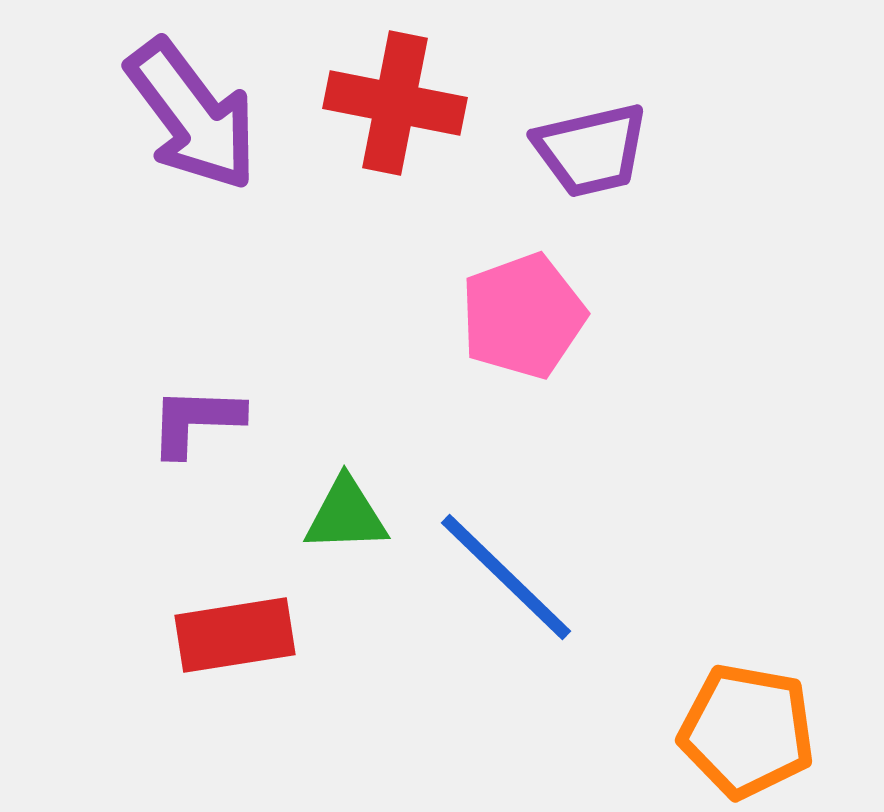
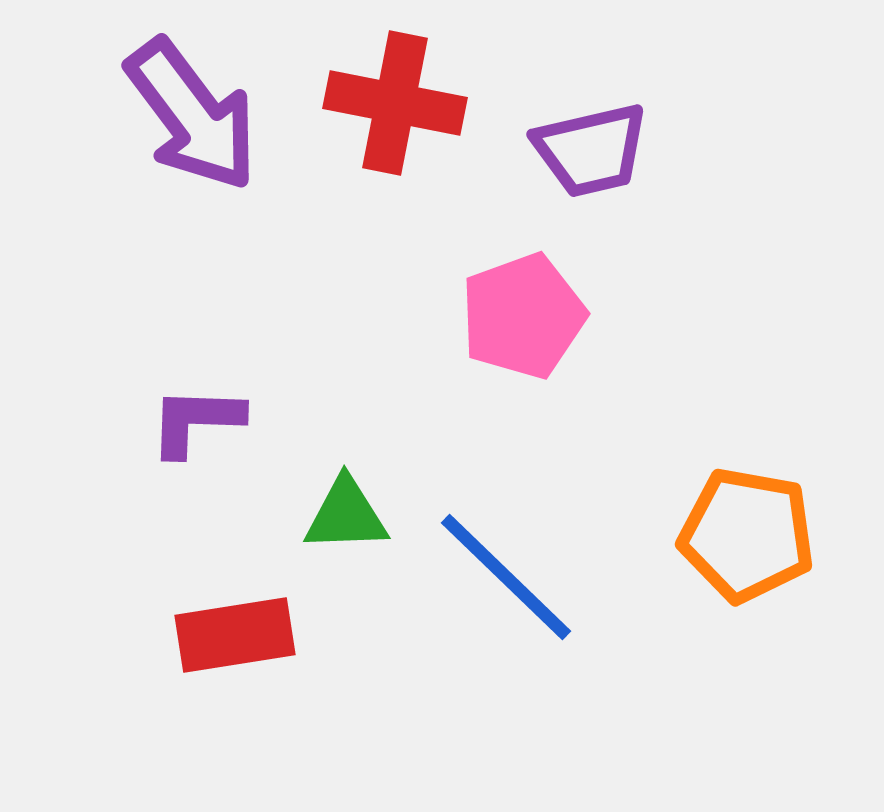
orange pentagon: moved 196 px up
